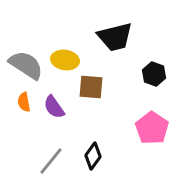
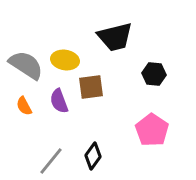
black hexagon: rotated 15 degrees counterclockwise
brown square: rotated 12 degrees counterclockwise
orange semicircle: moved 4 px down; rotated 18 degrees counterclockwise
purple semicircle: moved 5 px right, 6 px up; rotated 15 degrees clockwise
pink pentagon: moved 2 px down
